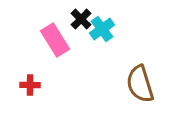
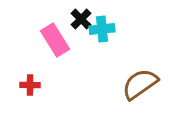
cyan cross: rotated 30 degrees clockwise
brown semicircle: rotated 72 degrees clockwise
